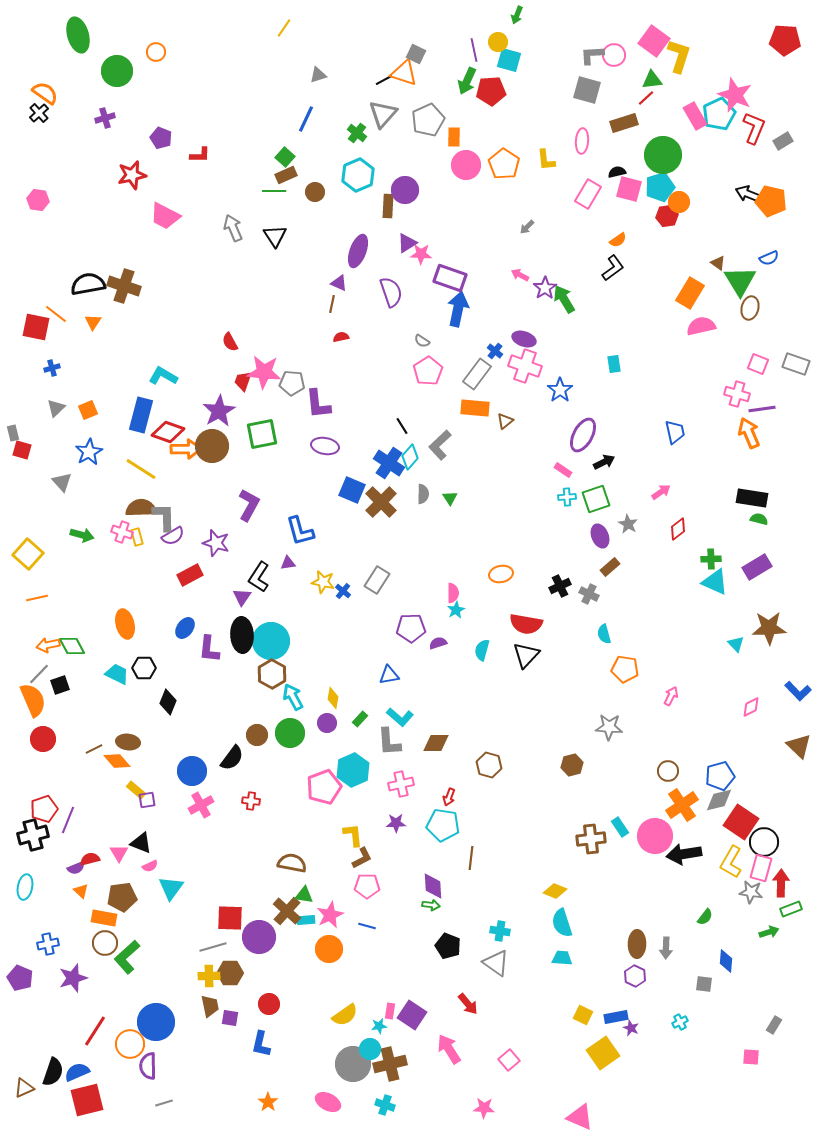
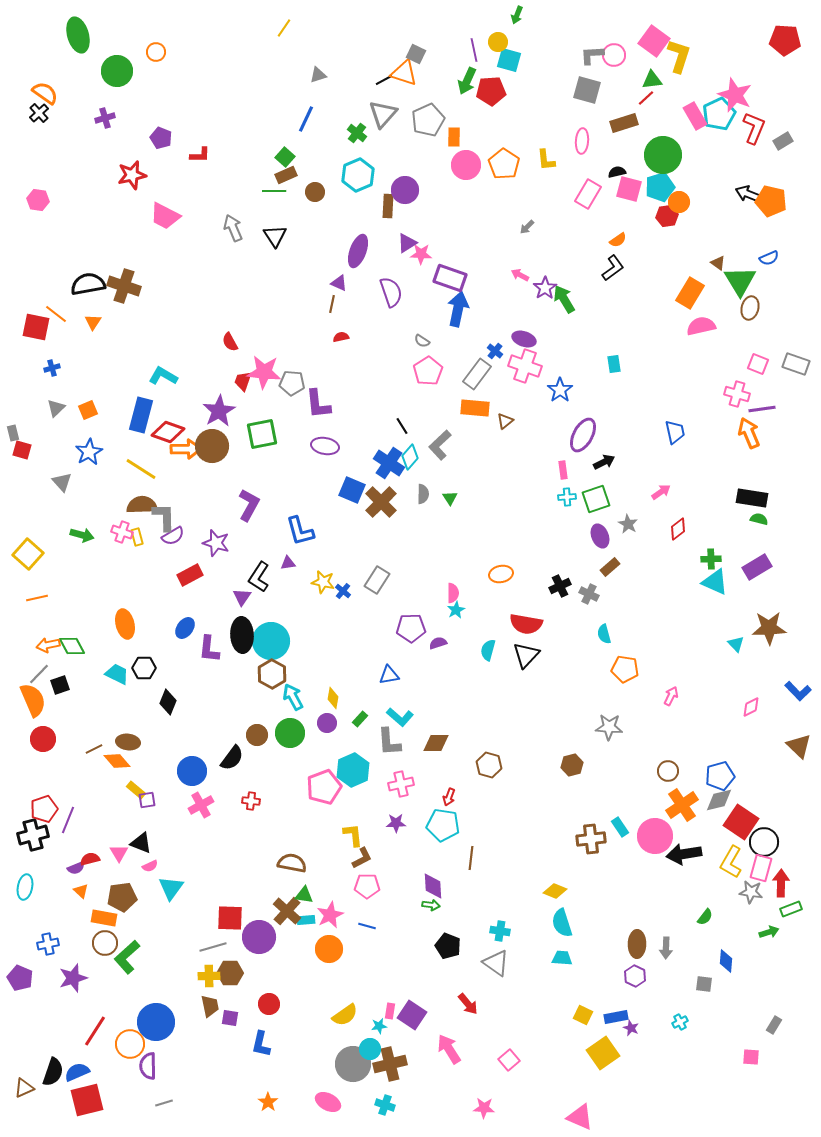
pink rectangle at (563, 470): rotated 48 degrees clockwise
brown semicircle at (141, 508): moved 1 px right, 3 px up
cyan semicircle at (482, 650): moved 6 px right
